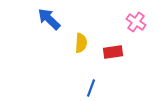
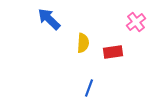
pink cross: rotated 18 degrees clockwise
yellow semicircle: moved 2 px right
blue line: moved 2 px left
